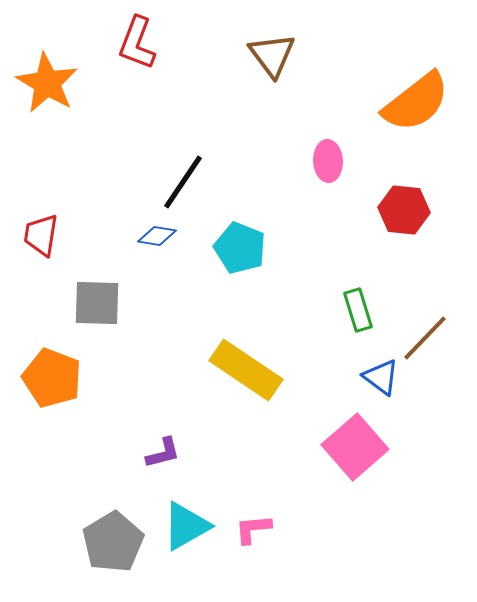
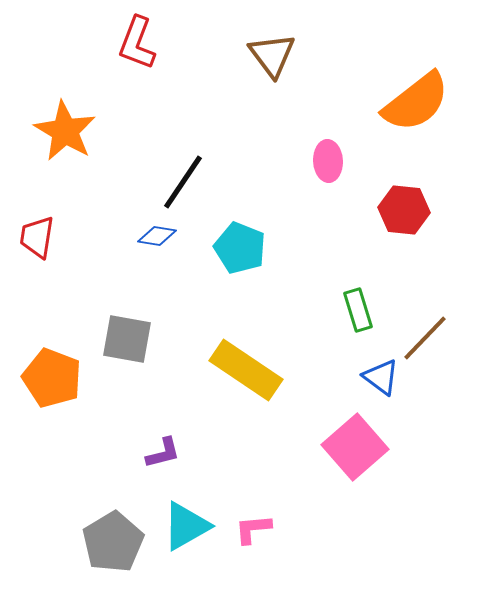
orange star: moved 18 px right, 48 px down
red trapezoid: moved 4 px left, 2 px down
gray square: moved 30 px right, 36 px down; rotated 8 degrees clockwise
